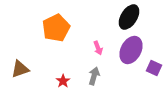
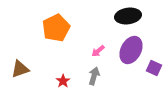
black ellipse: moved 1 px left, 1 px up; rotated 50 degrees clockwise
pink arrow: moved 3 px down; rotated 72 degrees clockwise
